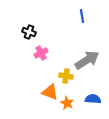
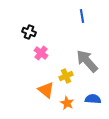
pink cross: rotated 24 degrees counterclockwise
gray arrow: moved 1 px down; rotated 100 degrees counterclockwise
yellow cross: rotated 32 degrees counterclockwise
orange triangle: moved 4 px left, 2 px up; rotated 18 degrees clockwise
